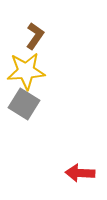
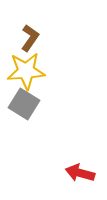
brown L-shape: moved 5 px left, 2 px down
red arrow: rotated 12 degrees clockwise
